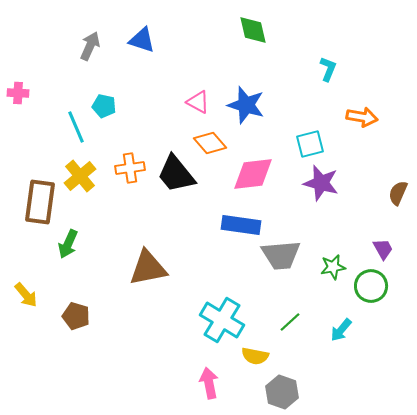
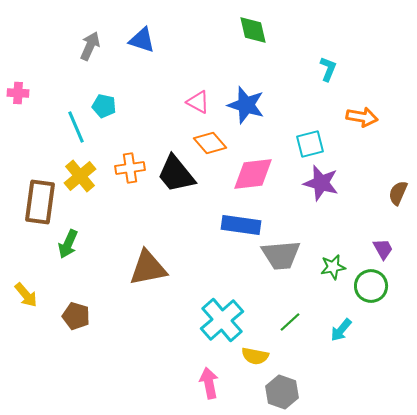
cyan cross: rotated 18 degrees clockwise
